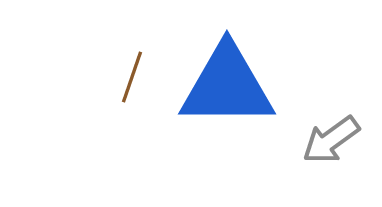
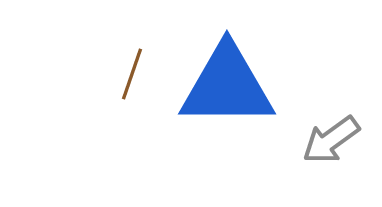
brown line: moved 3 px up
